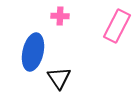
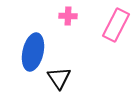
pink cross: moved 8 px right
pink rectangle: moved 1 px left, 1 px up
